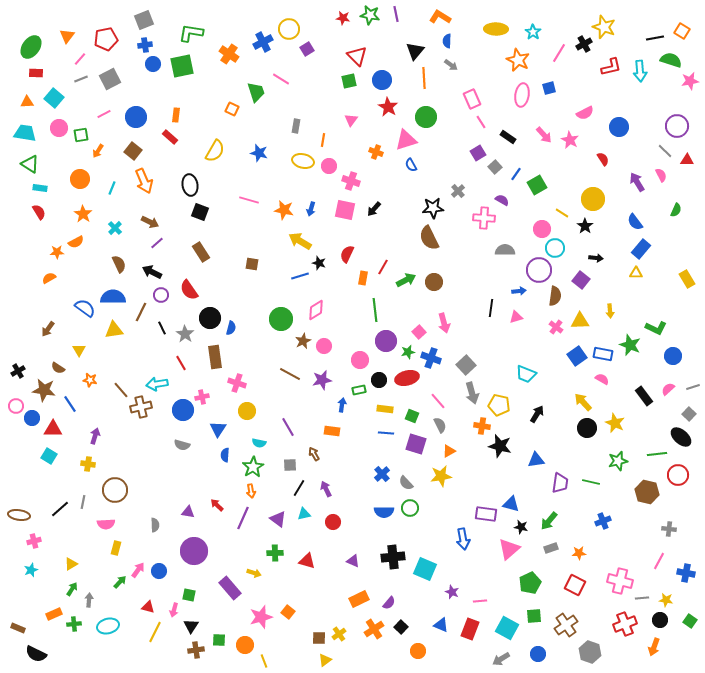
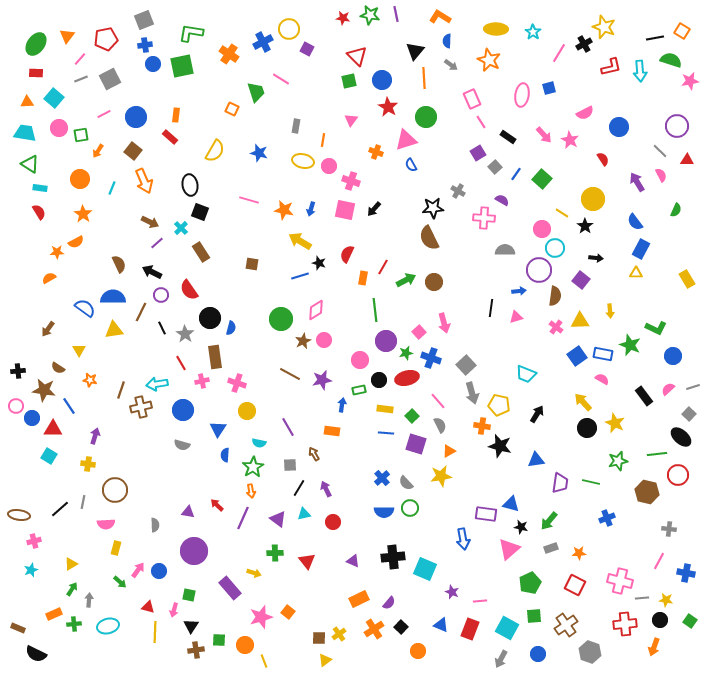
green ellipse at (31, 47): moved 5 px right, 3 px up
purple square at (307, 49): rotated 32 degrees counterclockwise
orange star at (518, 60): moved 29 px left
gray line at (665, 151): moved 5 px left
green square at (537, 185): moved 5 px right, 6 px up; rotated 18 degrees counterclockwise
gray cross at (458, 191): rotated 16 degrees counterclockwise
cyan cross at (115, 228): moved 66 px right
blue rectangle at (641, 249): rotated 12 degrees counterclockwise
pink circle at (324, 346): moved 6 px up
green star at (408, 352): moved 2 px left, 1 px down
black cross at (18, 371): rotated 24 degrees clockwise
brown line at (121, 390): rotated 60 degrees clockwise
pink cross at (202, 397): moved 16 px up
blue line at (70, 404): moved 1 px left, 2 px down
green square at (412, 416): rotated 24 degrees clockwise
blue cross at (382, 474): moved 4 px down
blue cross at (603, 521): moved 4 px right, 3 px up
red triangle at (307, 561): rotated 36 degrees clockwise
green arrow at (120, 582): rotated 88 degrees clockwise
red cross at (625, 624): rotated 15 degrees clockwise
yellow line at (155, 632): rotated 25 degrees counterclockwise
gray arrow at (501, 659): rotated 30 degrees counterclockwise
